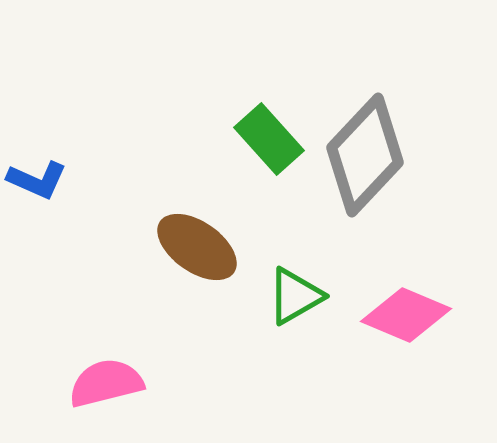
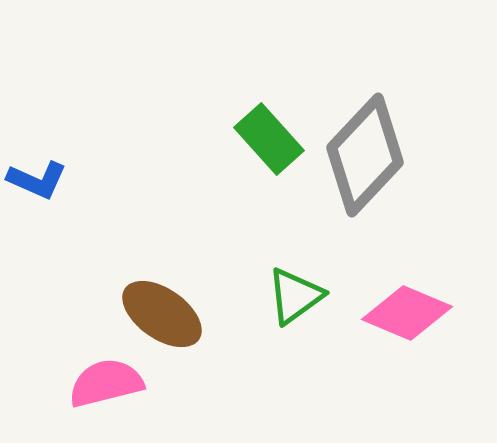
brown ellipse: moved 35 px left, 67 px down
green triangle: rotated 6 degrees counterclockwise
pink diamond: moved 1 px right, 2 px up
